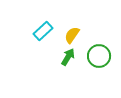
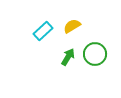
yellow semicircle: moved 9 px up; rotated 24 degrees clockwise
green circle: moved 4 px left, 2 px up
